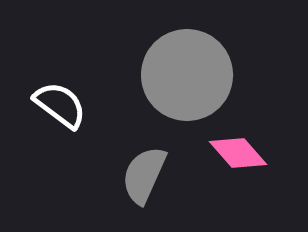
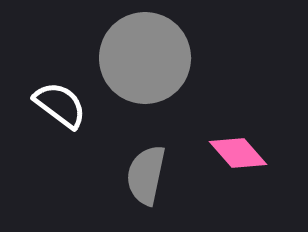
gray circle: moved 42 px left, 17 px up
gray semicircle: moved 2 px right; rotated 12 degrees counterclockwise
